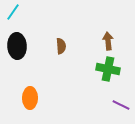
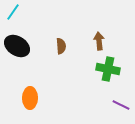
brown arrow: moved 9 px left
black ellipse: rotated 55 degrees counterclockwise
